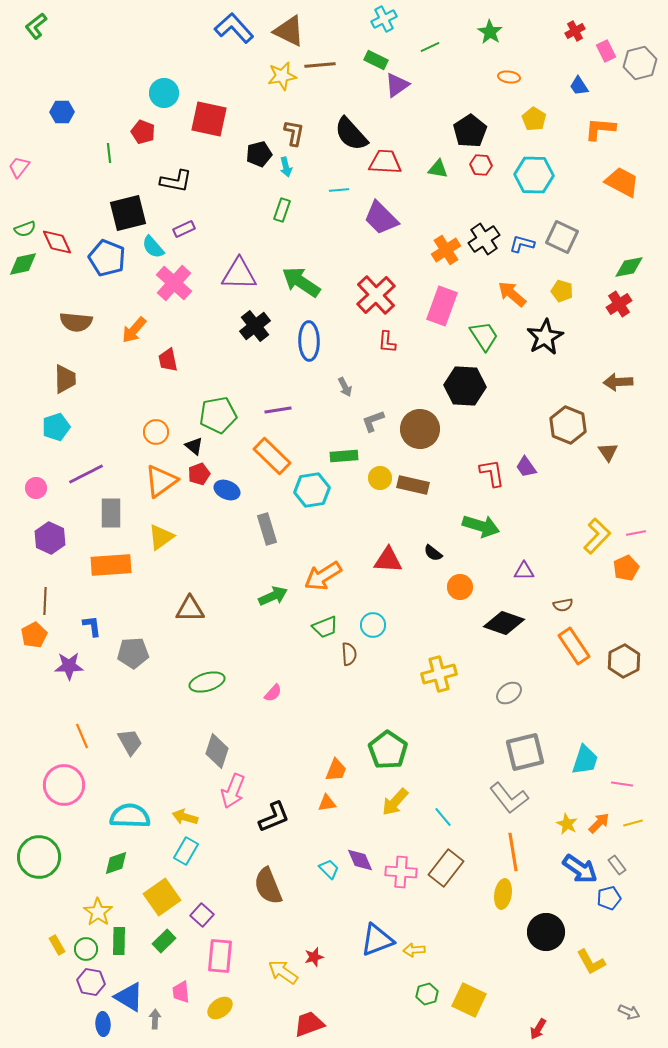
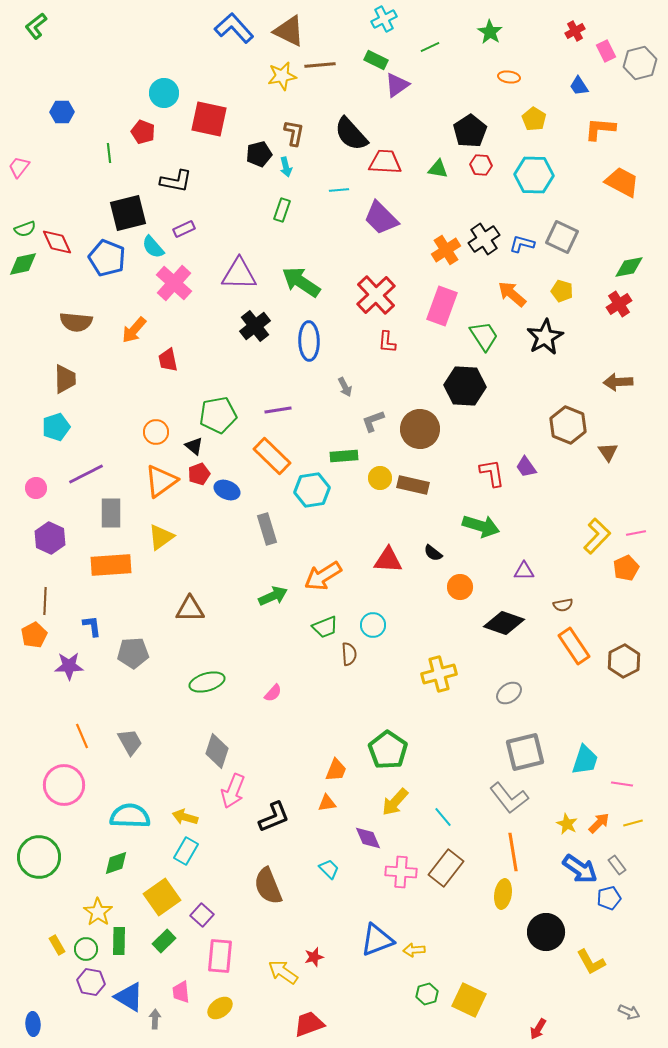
purple diamond at (360, 860): moved 8 px right, 22 px up
blue ellipse at (103, 1024): moved 70 px left
